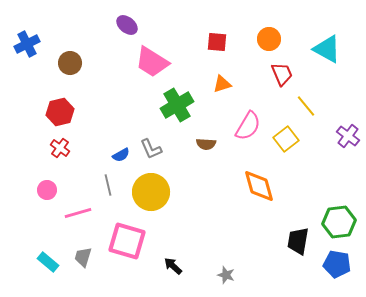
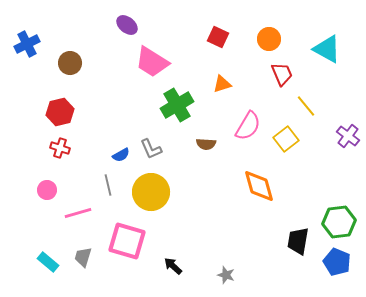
red square: moved 1 px right, 5 px up; rotated 20 degrees clockwise
red cross: rotated 18 degrees counterclockwise
blue pentagon: moved 2 px up; rotated 12 degrees clockwise
